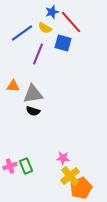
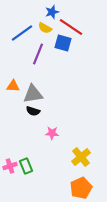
red line: moved 5 px down; rotated 15 degrees counterclockwise
pink star: moved 11 px left, 25 px up
yellow cross: moved 11 px right, 19 px up
